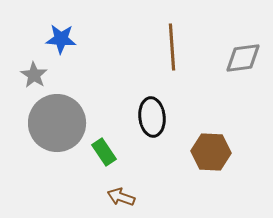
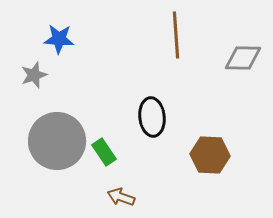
blue star: moved 2 px left
brown line: moved 4 px right, 12 px up
gray diamond: rotated 9 degrees clockwise
gray star: rotated 20 degrees clockwise
gray circle: moved 18 px down
brown hexagon: moved 1 px left, 3 px down
